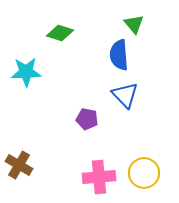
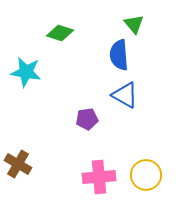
cyan star: rotated 12 degrees clockwise
blue triangle: rotated 16 degrees counterclockwise
purple pentagon: rotated 20 degrees counterclockwise
brown cross: moved 1 px left, 1 px up
yellow circle: moved 2 px right, 2 px down
